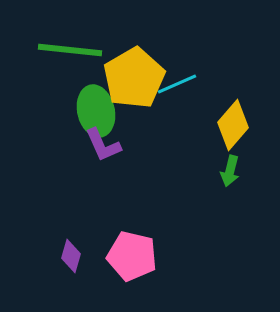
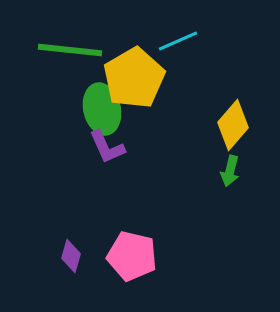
cyan line: moved 1 px right, 43 px up
green ellipse: moved 6 px right, 2 px up
purple L-shape: moved 4 px right, 2 px down
